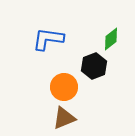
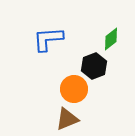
blue L-shape: rotated 12 degrees counterclockwise
orange circle: moved 10 px right, 2 px down
brown triangle: moved 3 px right, 1 px down
